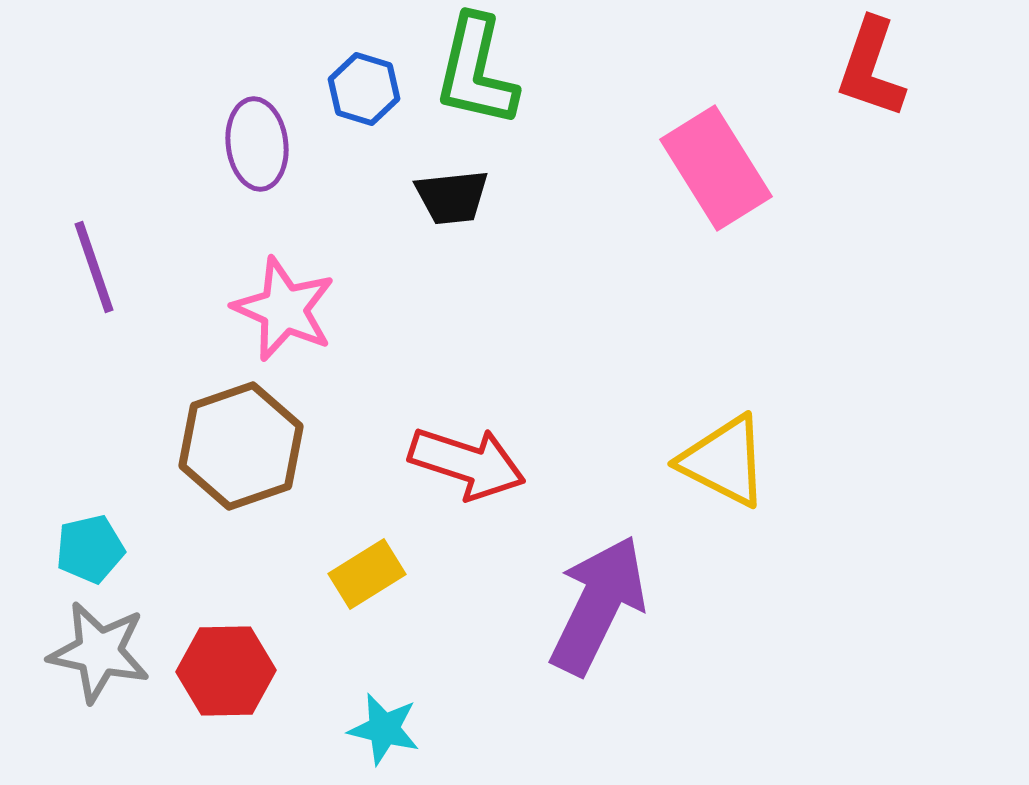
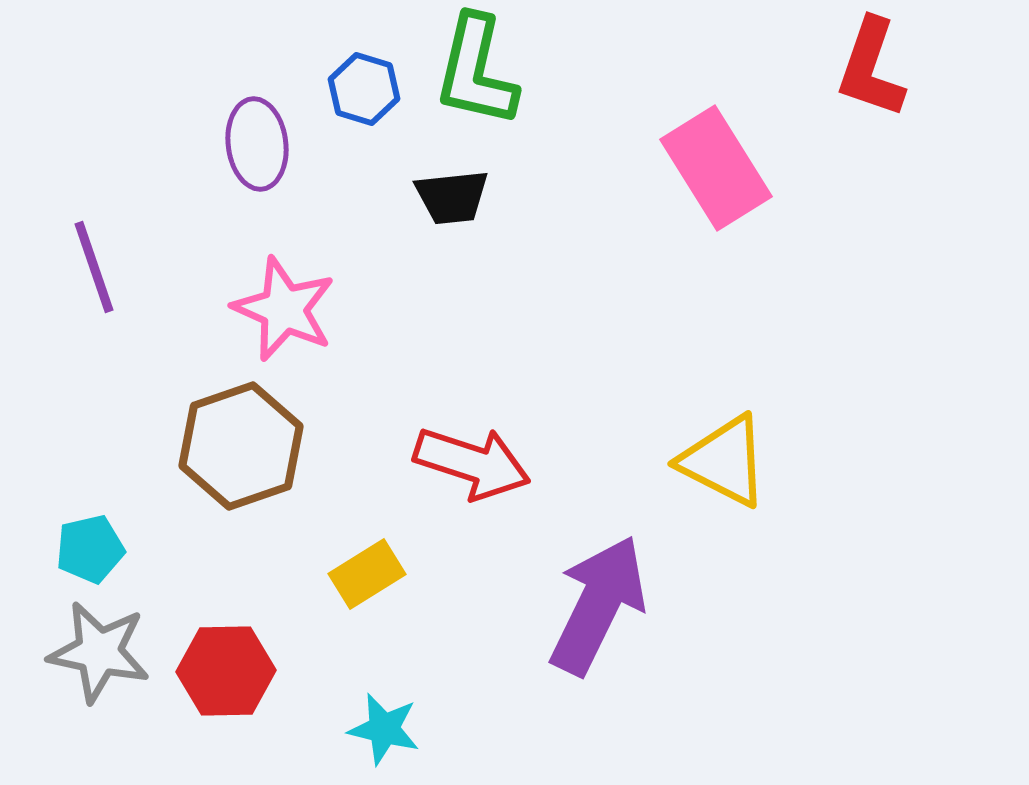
red arrow: moved 5 px right
